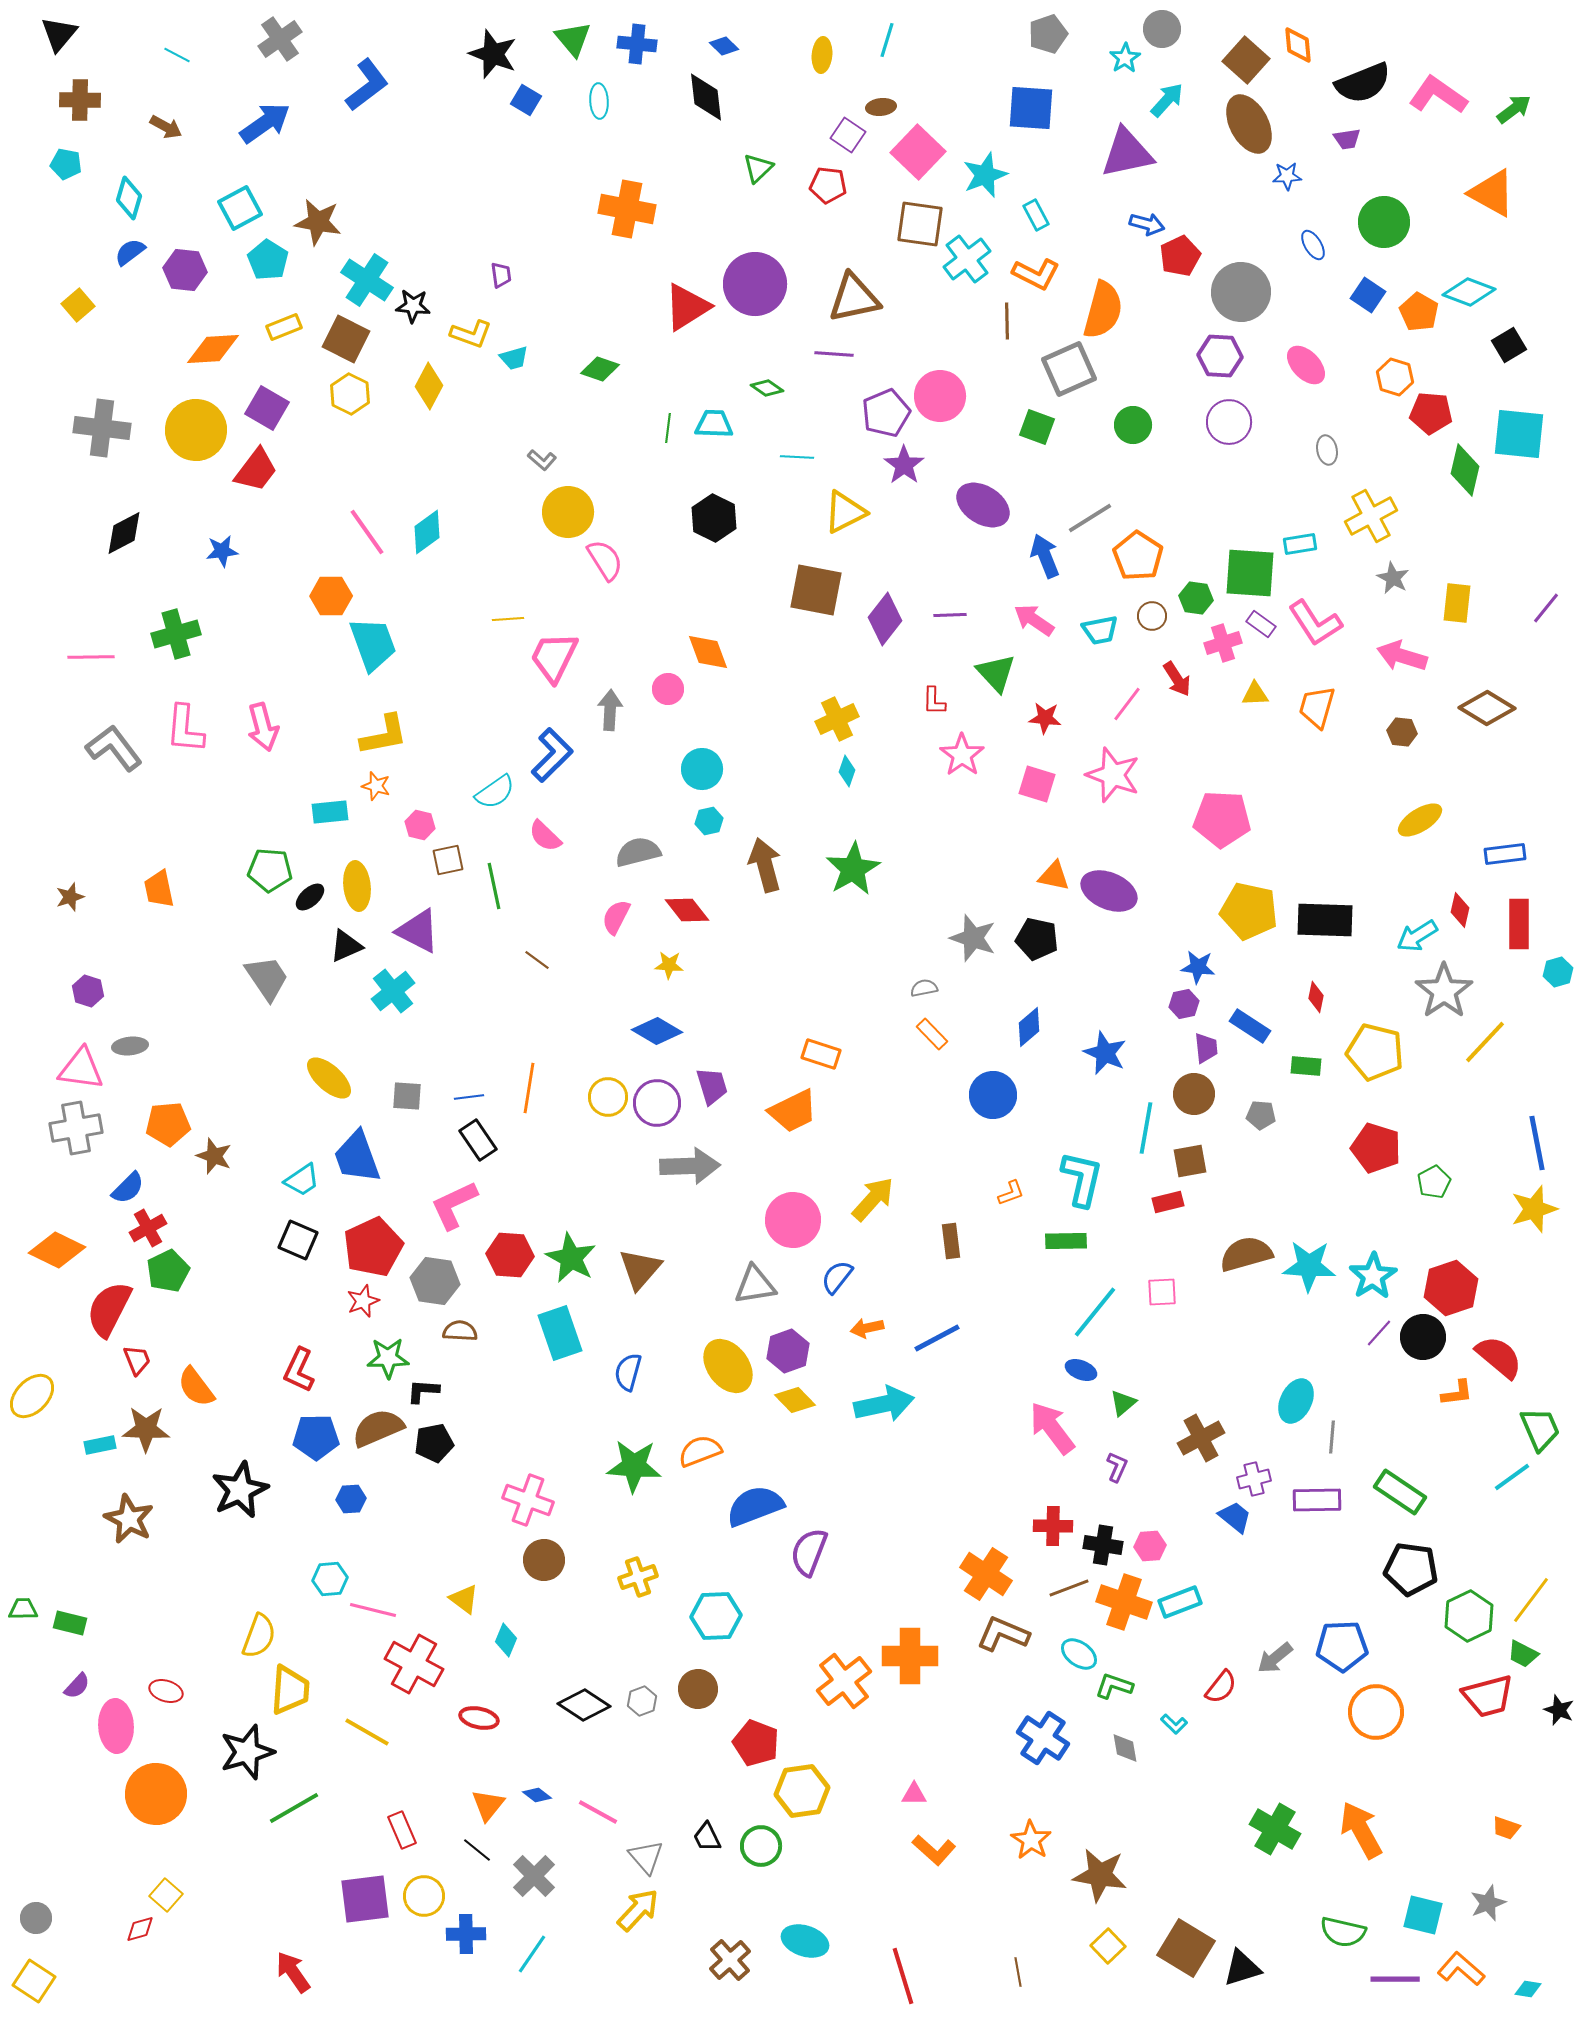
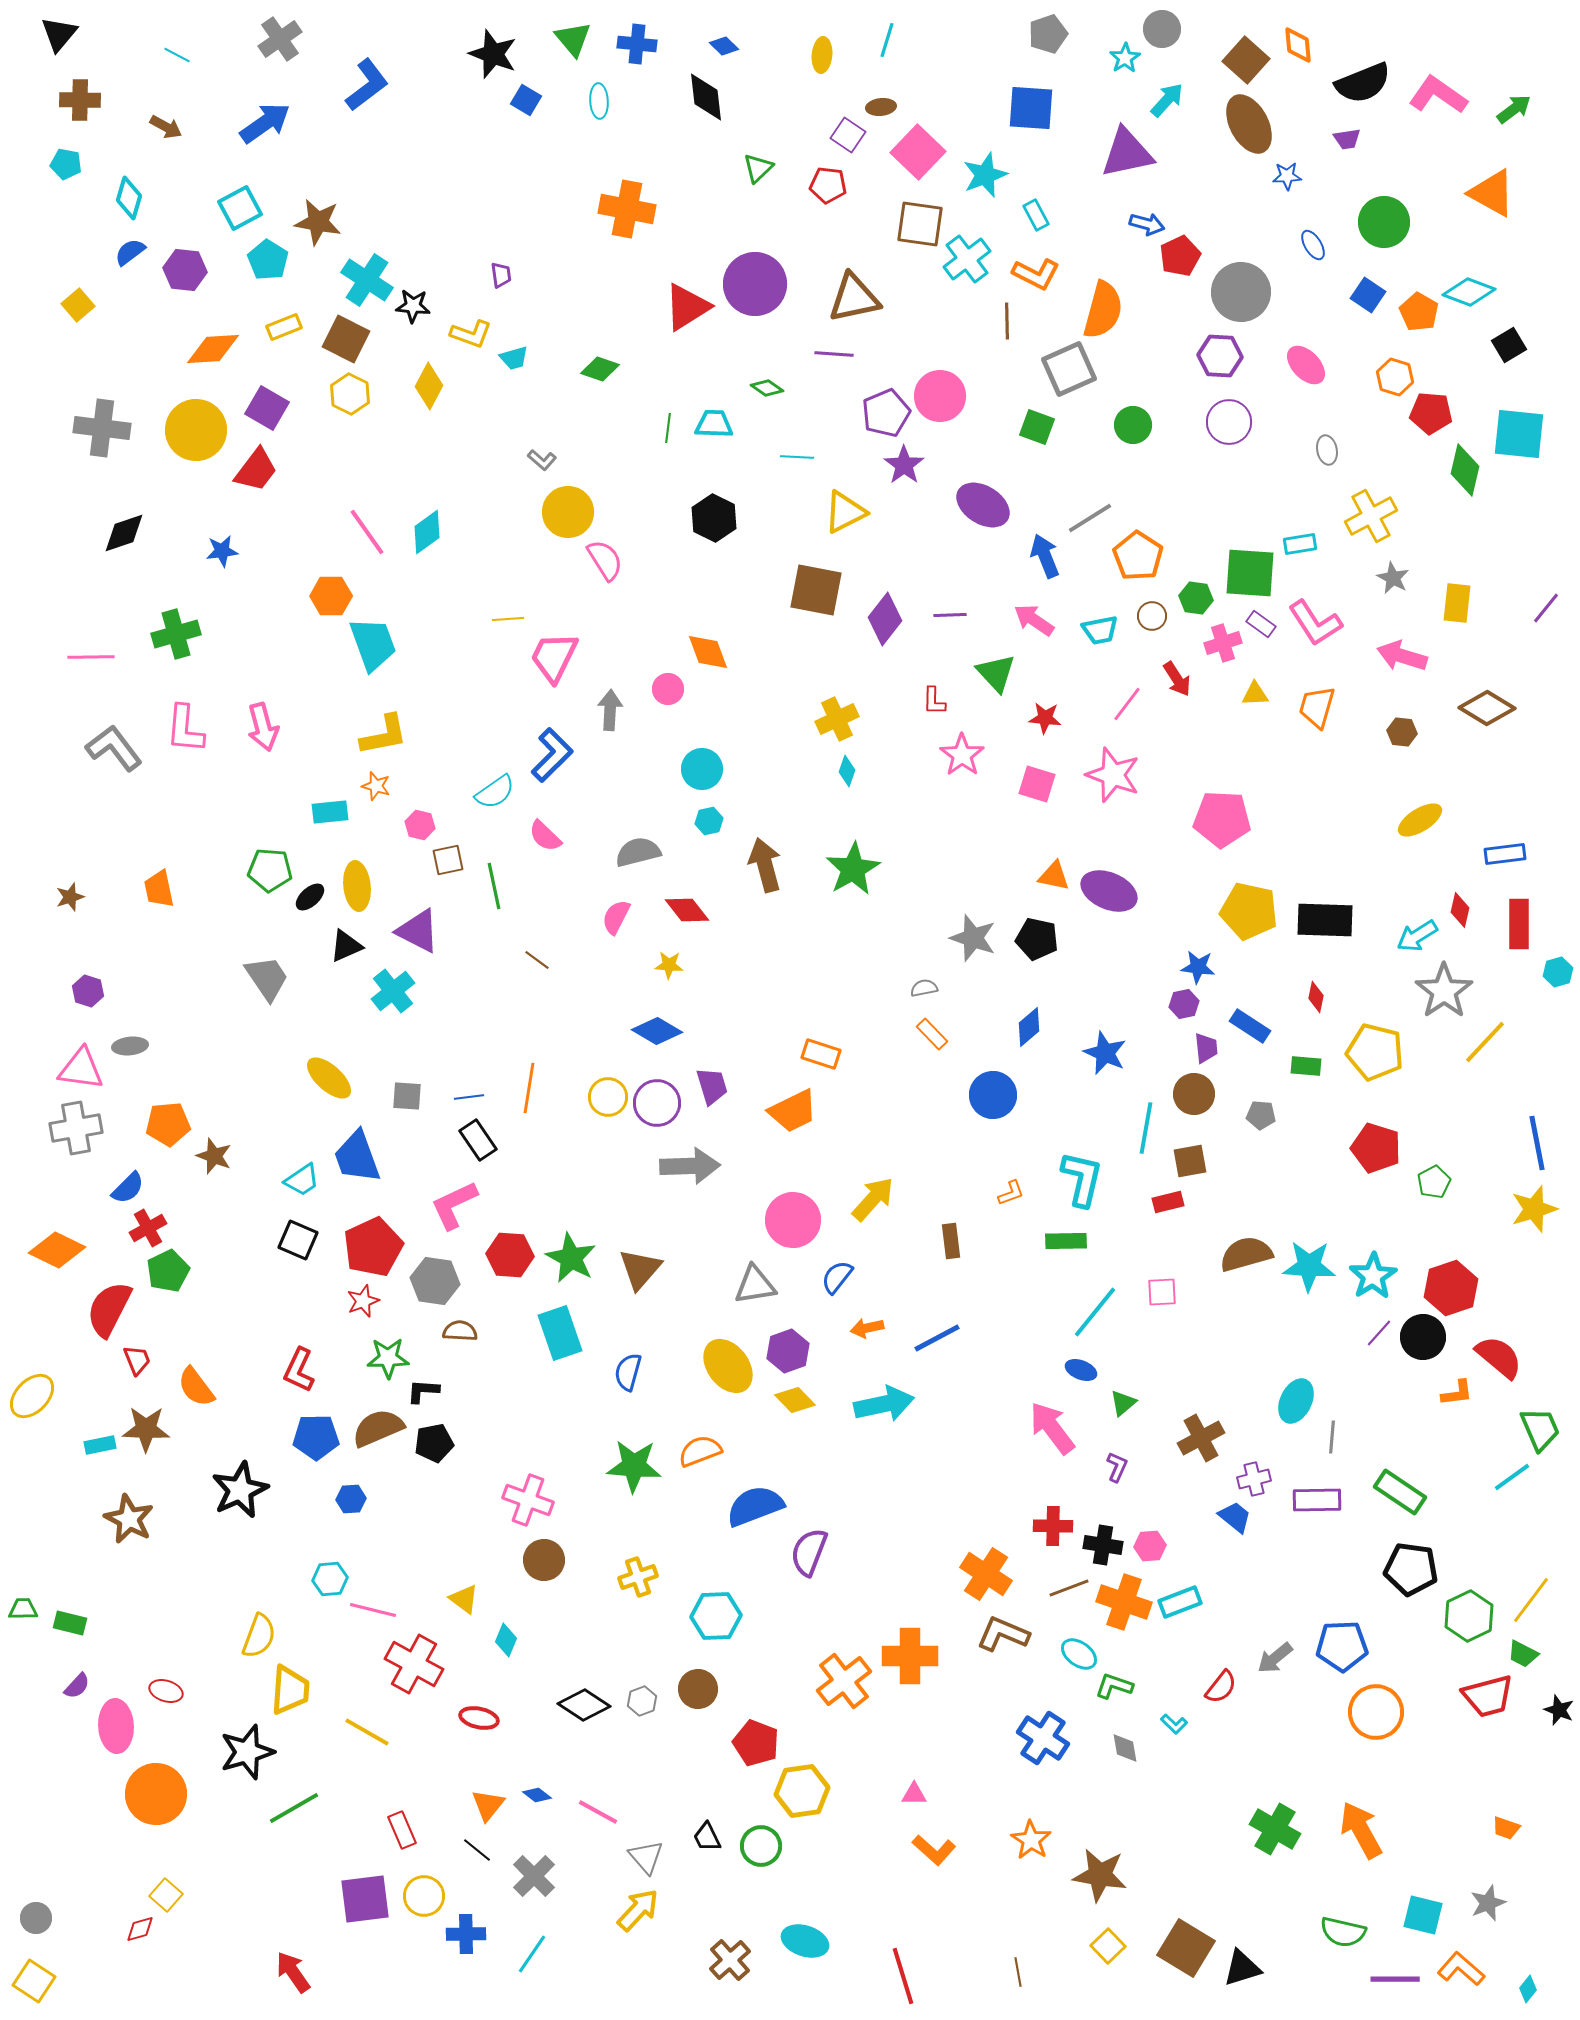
black diamond at (124, 533): rotated 9 degrees clockwise
cyan diamond at (1528, 1989): rotated 60 degrees counterclockwise
